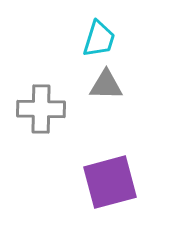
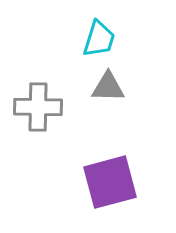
gray triangle: moved 2 px right, 2 px down
gray cross: moved 3 px left, 2 px up
